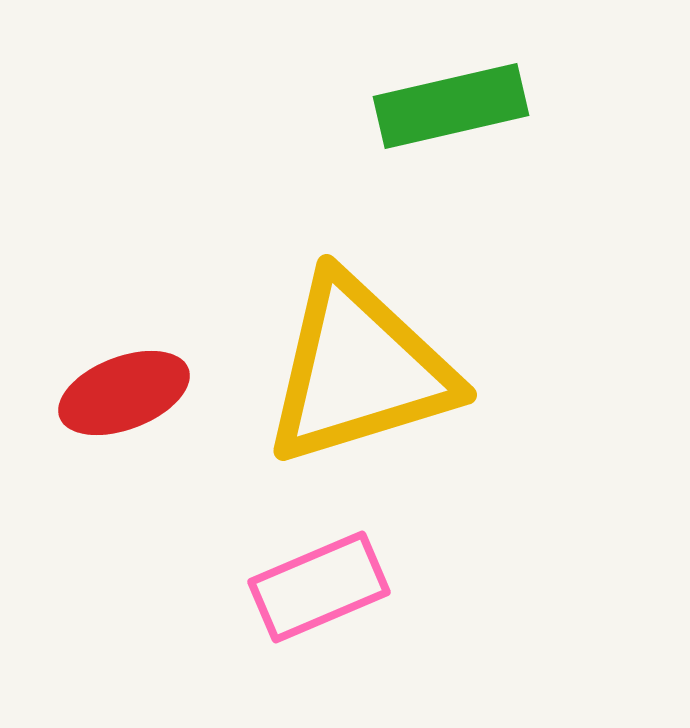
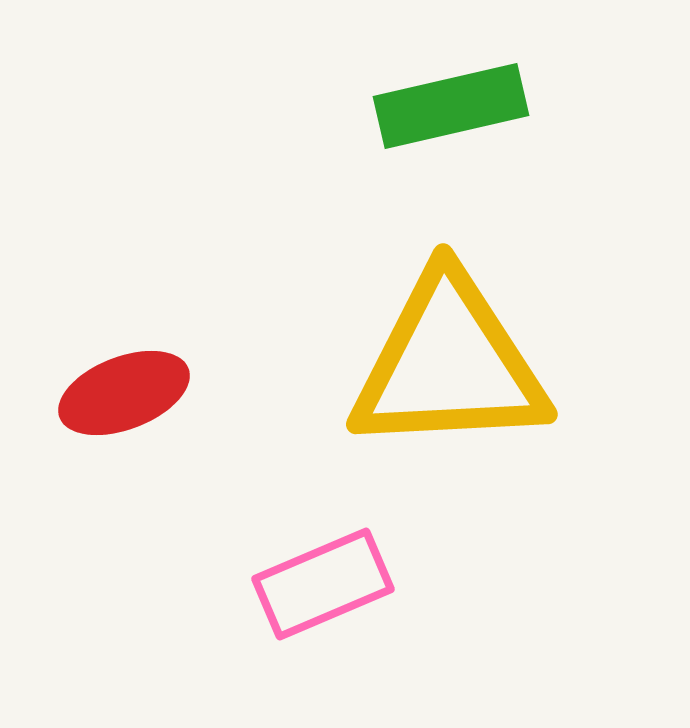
yellow triangle: moved 90 px right, 6 px up; rotated 14 degrees clockwise
pink rectangle: moved 4 px right, 3 px up
